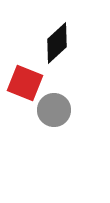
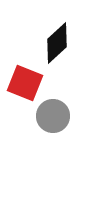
gray circle: moved 1 px left, 6 px down
